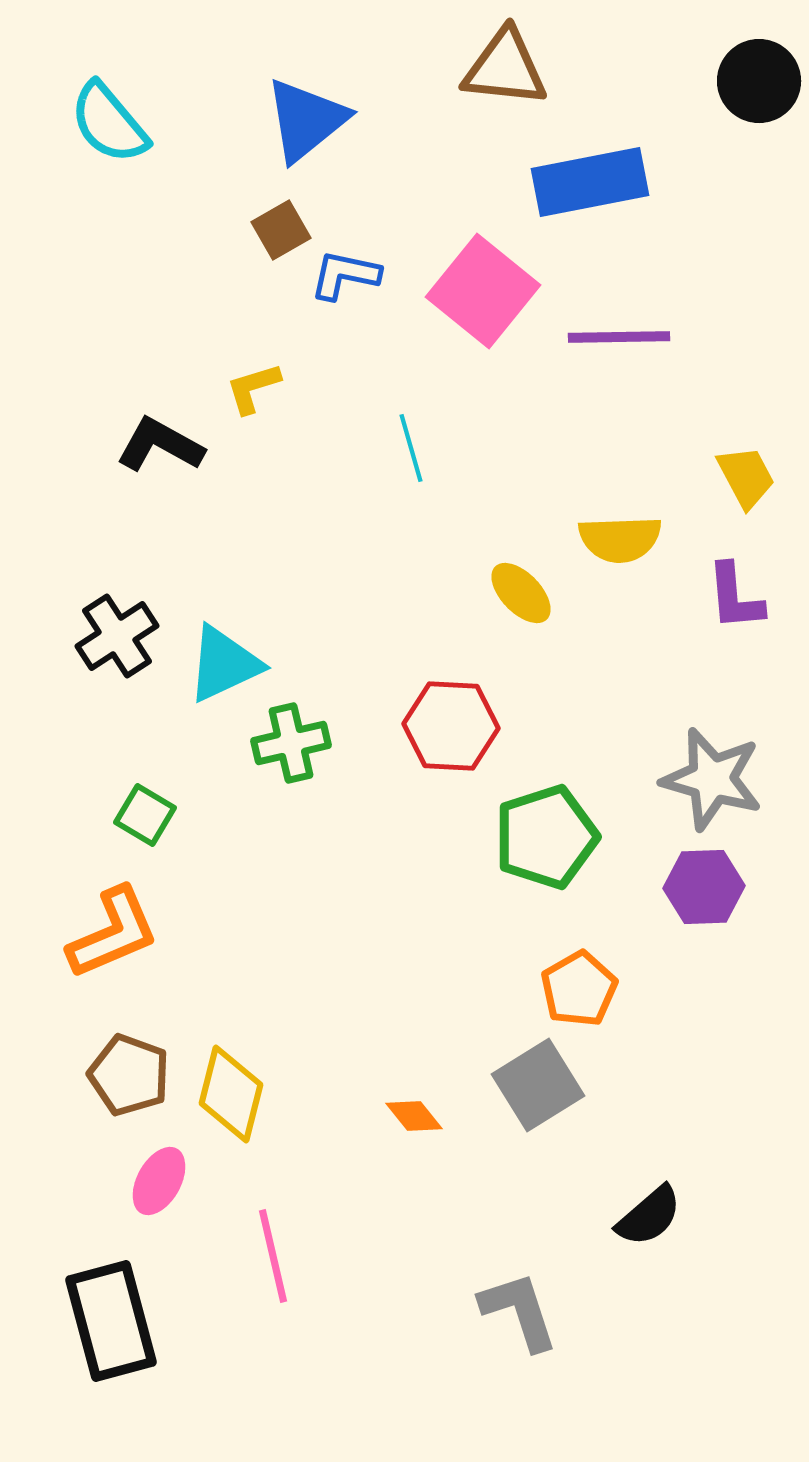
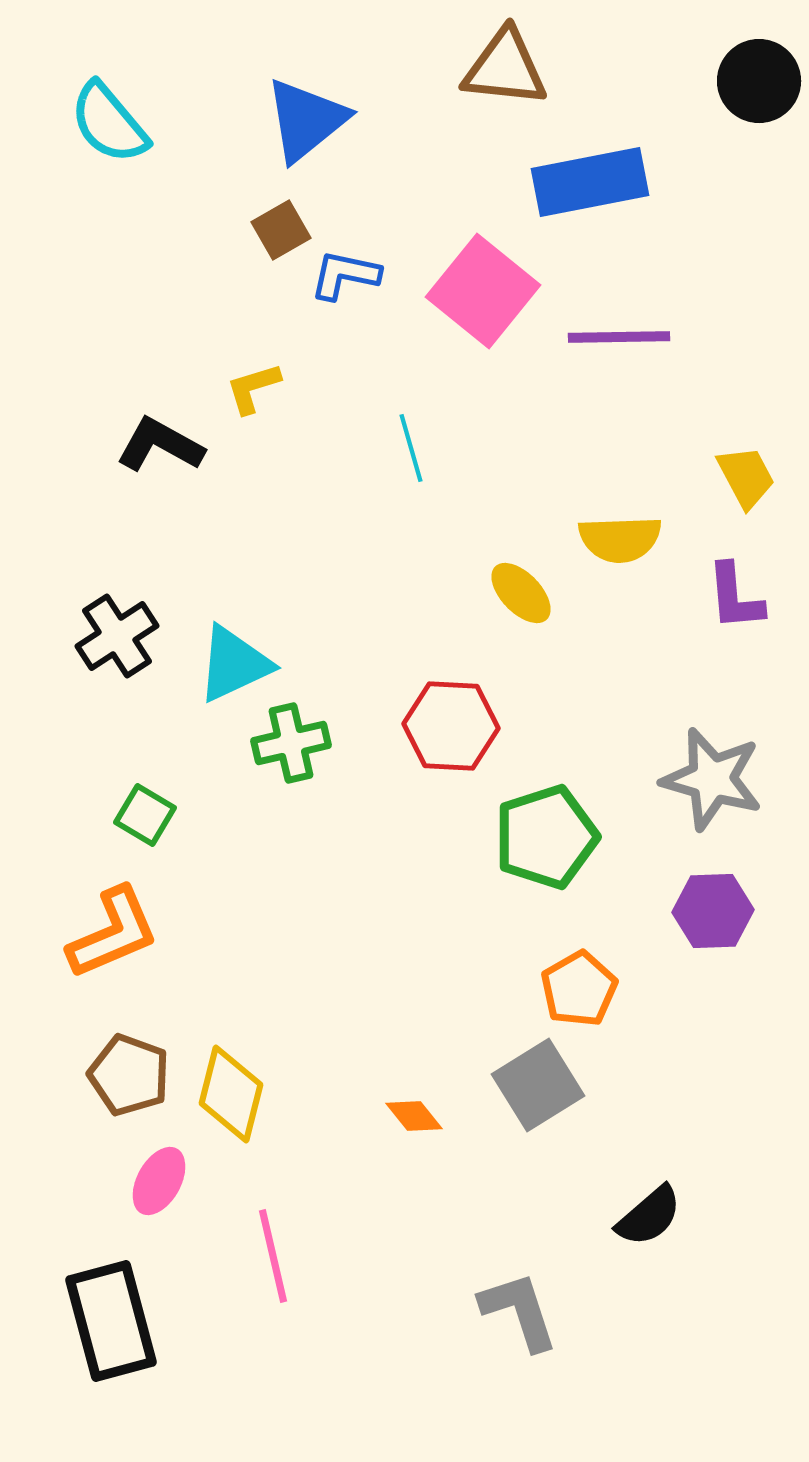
cyan triangle: moved 10 px right
purple hexagon: moved 9 px right, 24 px down
